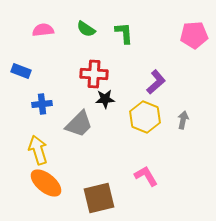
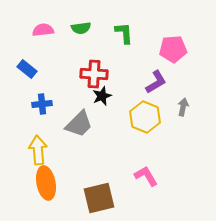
green semicircle: moved 5 px left, 1 px up; rotated 42 degrees counterclockwise
pink pentagon: moved 21 px left, 14 px down
blue rectangle: moved 6 px right, 2 px up; rotated 18 degrees clockwise
purple L-shape: rotated 10 degrees clockwise
black star: moved 3 px left, 3 px up; rotated 18 degrees counterclockwise
gray arrow: moved 13 px up
yellow arrow: rotated 12 degrees clockwise
orange ellipse: rotated 40 degrees clockwise
